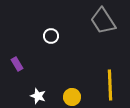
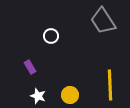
purple rectangle: moved 13 px right, 3 px down
yellow circle: moved 2 px left, 2 px up
